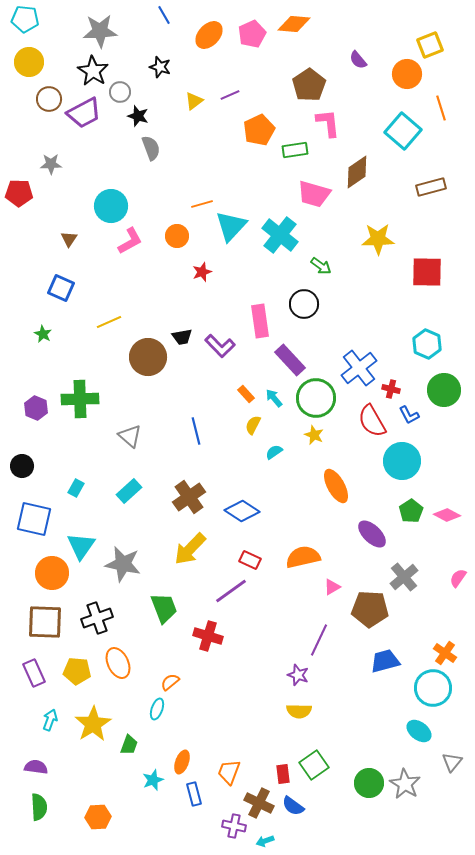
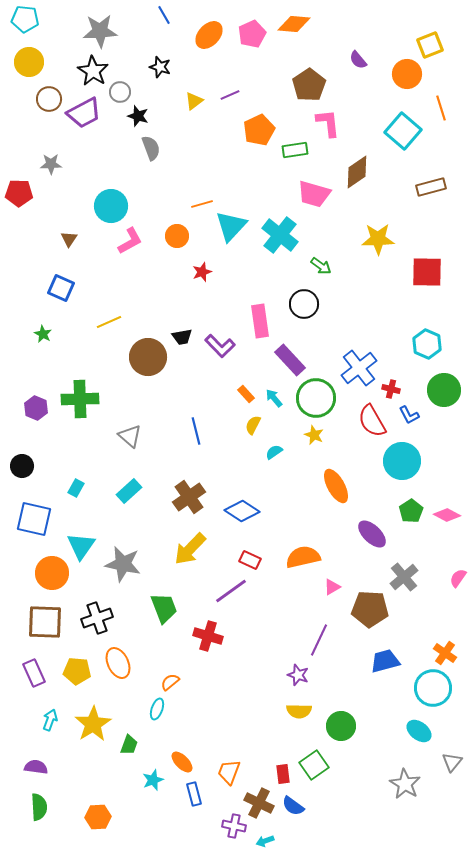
orange ellipse at (182, 762): rotated 65 degrees counterclockwise
green circle at (369, 783): moved 28 px left, 57 px up
